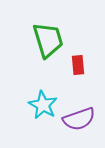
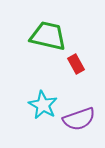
green trapezoid: moved 4 px up; rotated 60 degrees counterclockwise
red rectangle: moved 2 px left, 1 px up; rotated 24 degrees counterclockwise
